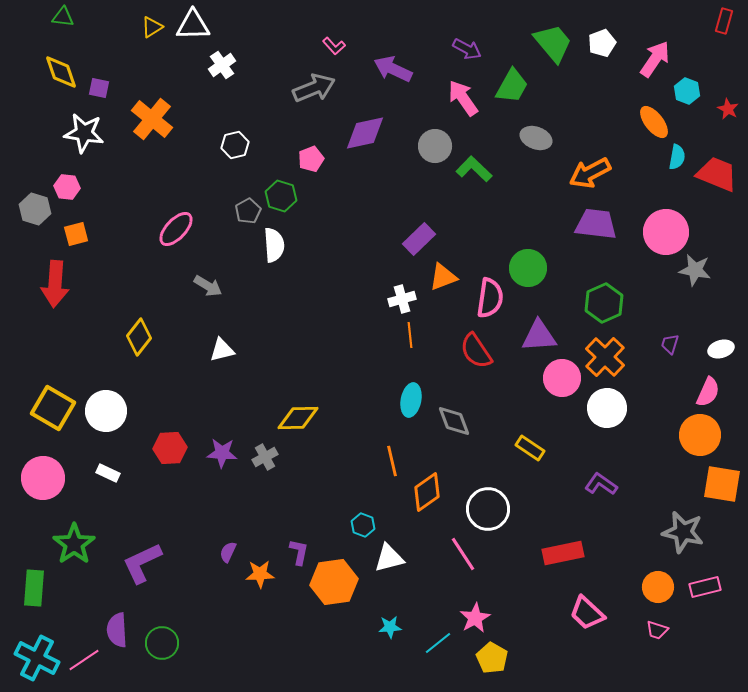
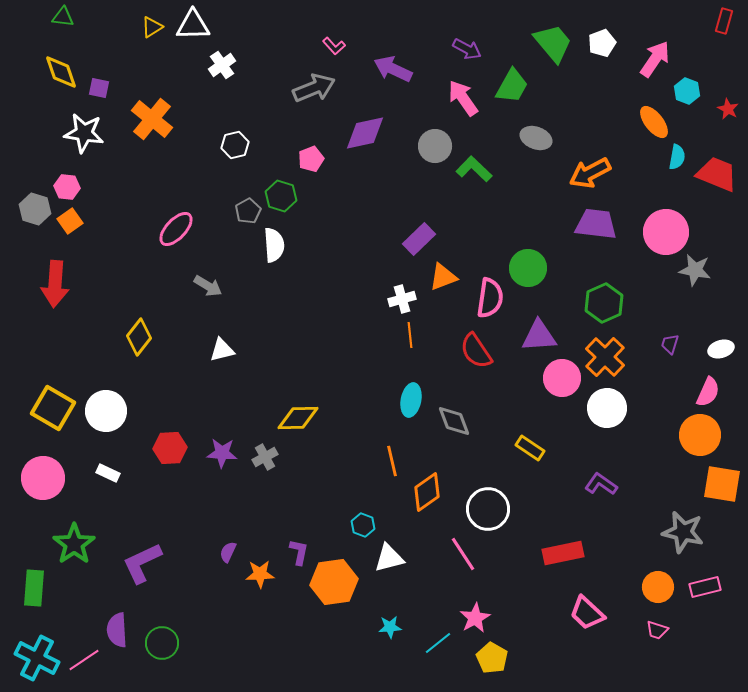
orange square at (76, 234): moved 6 px left, 13 px up; rotated 20 degrees counterclockwise
